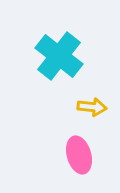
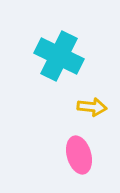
cyan cross: rotated 12 degrees counterclockwise
